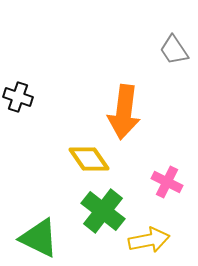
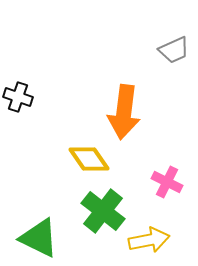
gray trapezoid: rotated 80 degrees counterclockwise
